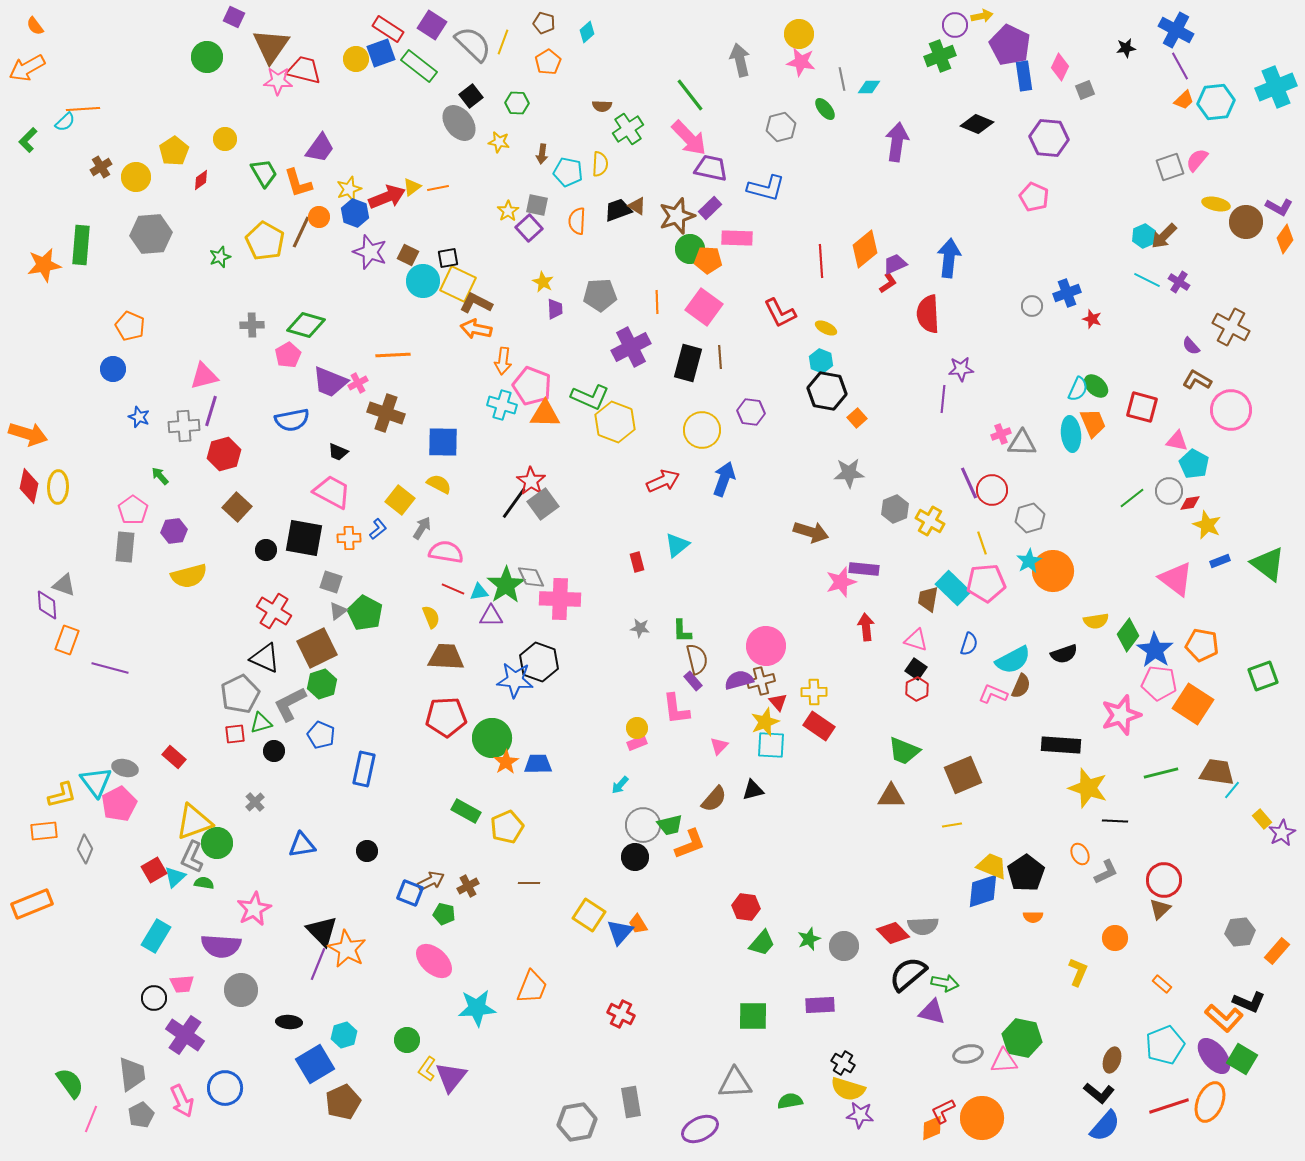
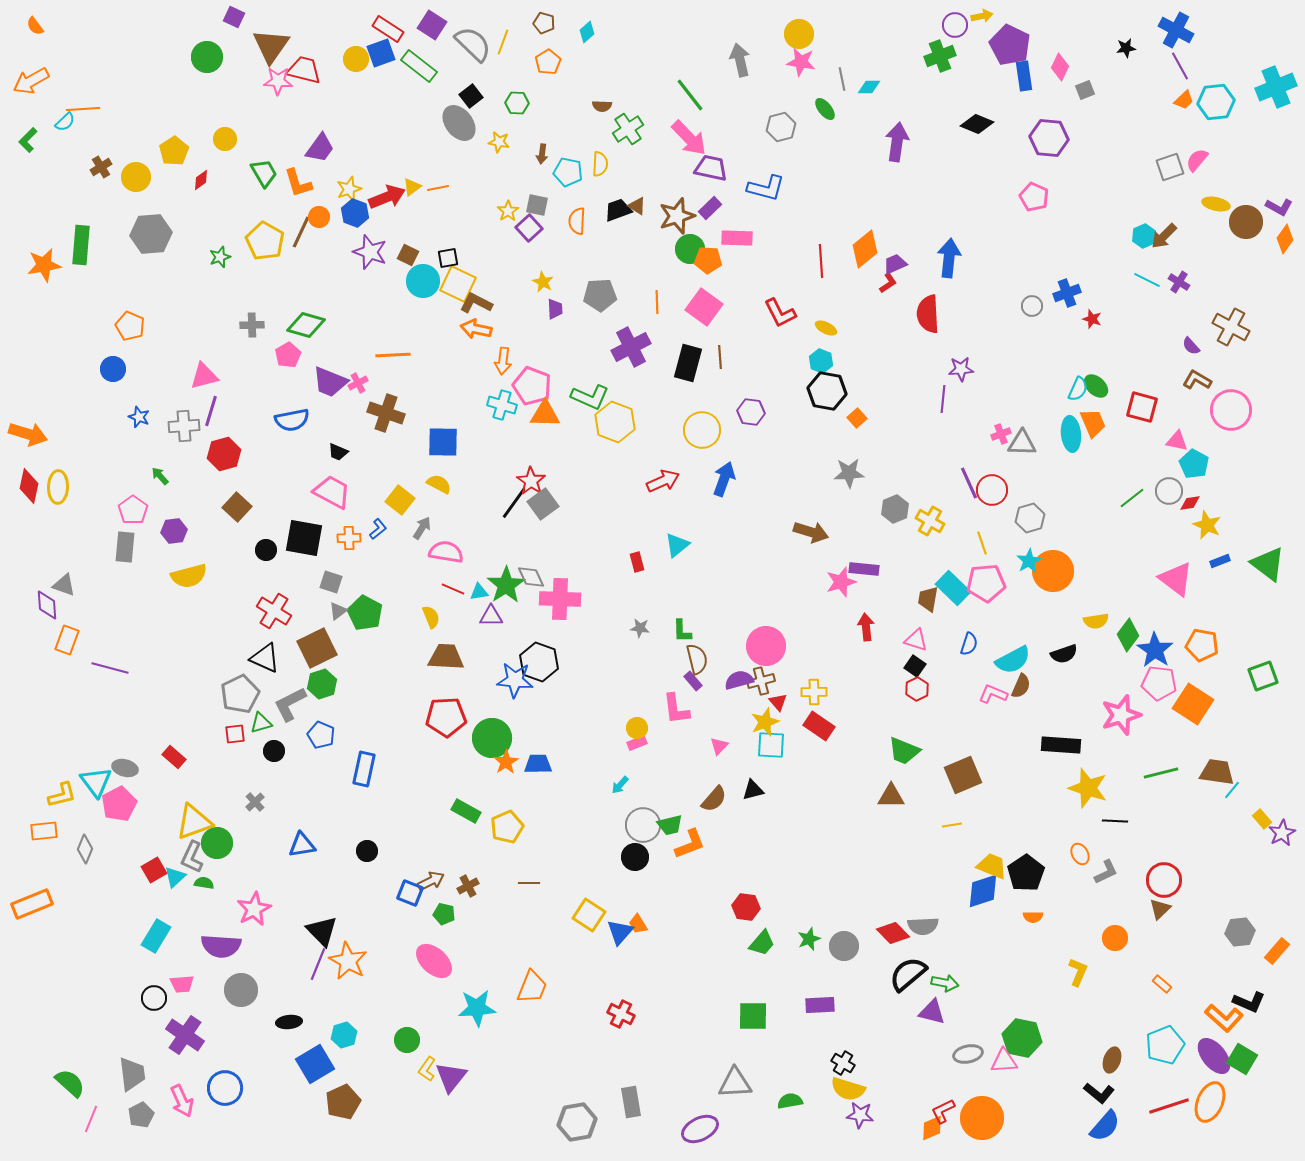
orange arrow at (27, 68): moved 4 px right, 13 px down
black square at (916, 669): moved 1 px left, 3 px up
orange star at (347, 949): moved 1 px right, 12 px down
black ellipse at (289, 1022): rotated 10 degrees counterclockwise
green semicircle at (70, 1083): rotated 12 degrees counterclockwise
